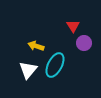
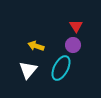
red triangle: moved 3 px right
purple circle: moved 11 px left, 2 px down
cyan ellipse: moved 6 px right, 3 px down
